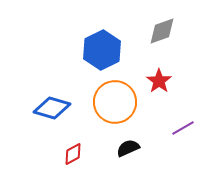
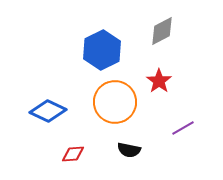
gray diamond: rotated 8 degrees counterclockwise
blue diamond: moved 4 px left, 3 px down; rotated 9 degrees clockwise
black semicircle: moved 1 px right, 2 px down; rotated 145 degrees counterclockwise
red diamond: rotated 25 degrees clockwise
